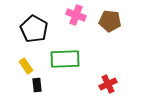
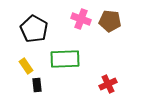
pink cross: moved 5 px right, 4 px down
